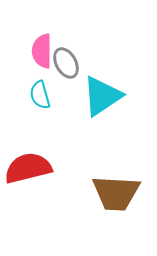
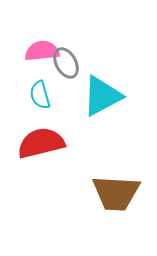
pink semicircle: rotated 84 degrees clockwise
cyan triangle: rotated 6 degrees clockwise
red semicircle: moved 13 px right, 25 px up
